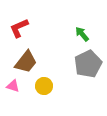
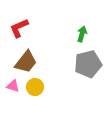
green arrow: rotated 56 degrees clockwise
gray pentagon: rotated 12 degrees clockwise
yellow circle: moved 9 px left, 1 px down
